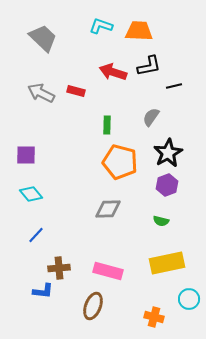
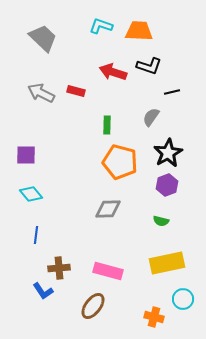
black L-shape: rotated 30 degrees clockwise
black line: moved 2 px left, 6 px down
blue line: rotated 36 degrees counterclockwise
blue L-shape: rotated 50 degrees clockwise
cyan circle: moved 6 px left
brown ellipse: rotated 16 degrees clockwise
